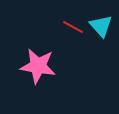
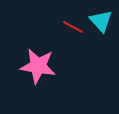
cyan triangle: moved 5 px up
